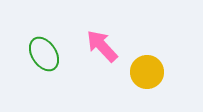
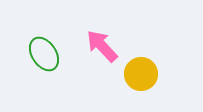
yellow circle: moved 6 px left, 2 px down
